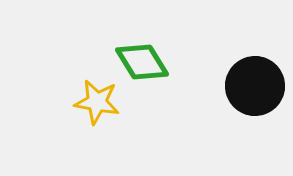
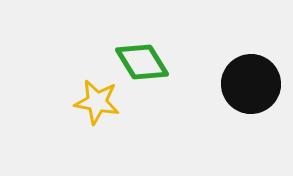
black circle: moved 4 px left, 2 px up
